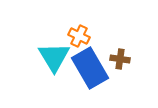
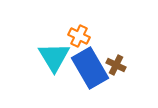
brown cross: moved 4 px left, 6 px down; rotated 18 degrees clockwise
